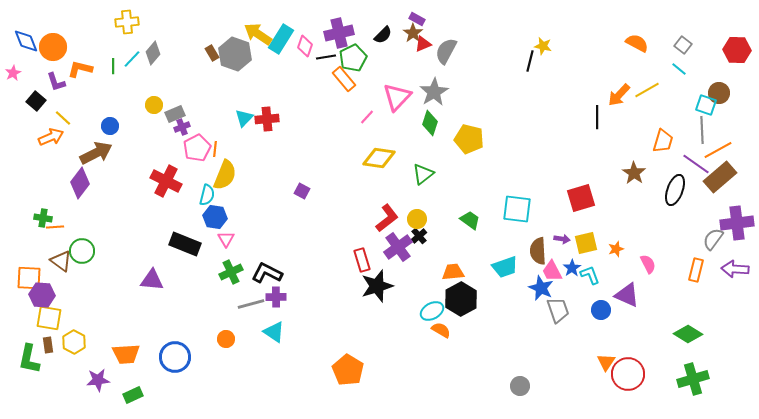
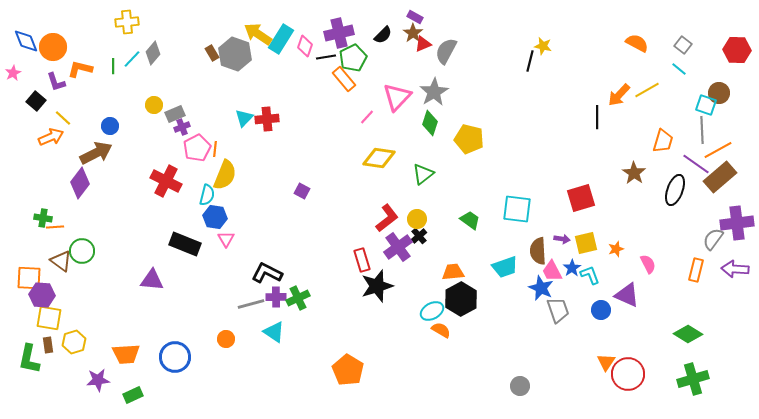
purple rectangle at (417, 19): moved 2 px left, 2 px up
green cross at (231, 272): moved 67 px right, 26 px down
yellow hexagon at (74, 342): rotated 15 degrees clockwise
